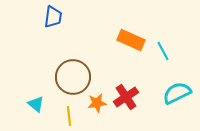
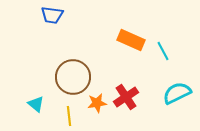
blue trapezoid: moved 1 px left, 2 px up; rotated 90 degrees clockwise
